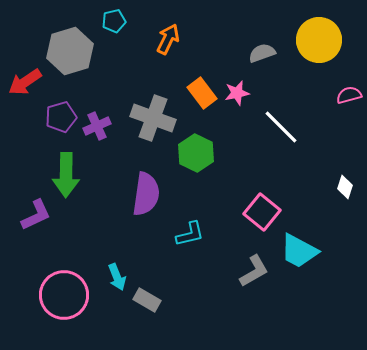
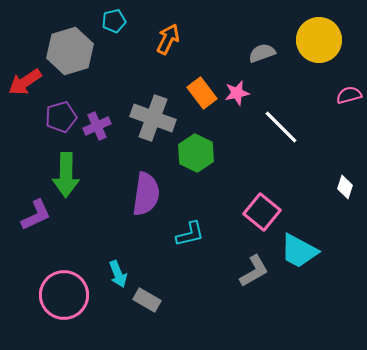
cyan arrow: moved 1 px right, 3 px up
